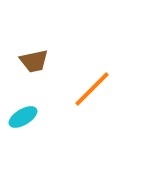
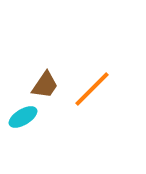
brown trapezoid: moved 11 px right, 24 px down; rotated 44 degrees counterclockwise
